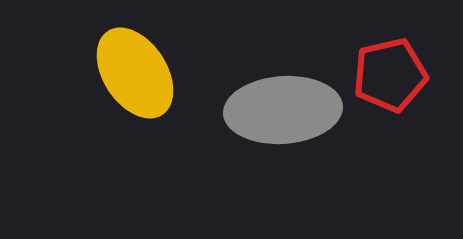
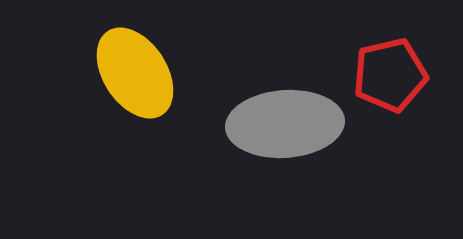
gray ellipse: moved 2 px right, 14 px down
